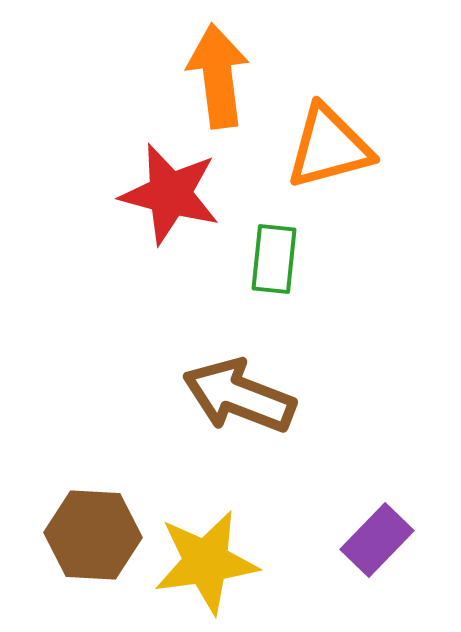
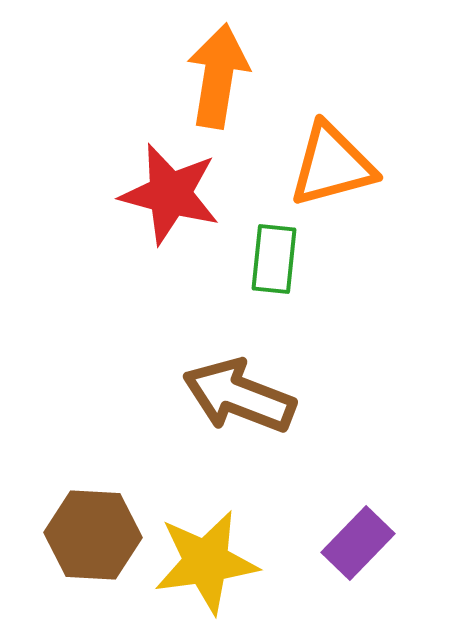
orange arrow: rotated 16 degrees clockwise
orange triangle: moved 3 px right, 18 px down
purple rectangle: moved 19 px left, 3 px down
